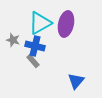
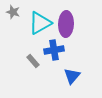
purple ellipse: rotated 10 degrees counterclockwise
gray star: moved 28 px up
blue cross: moved 19 px right, 4 px down; rotated 24 degrees counterclockwise
blue triangle: moved 4 px left, 5 px up
